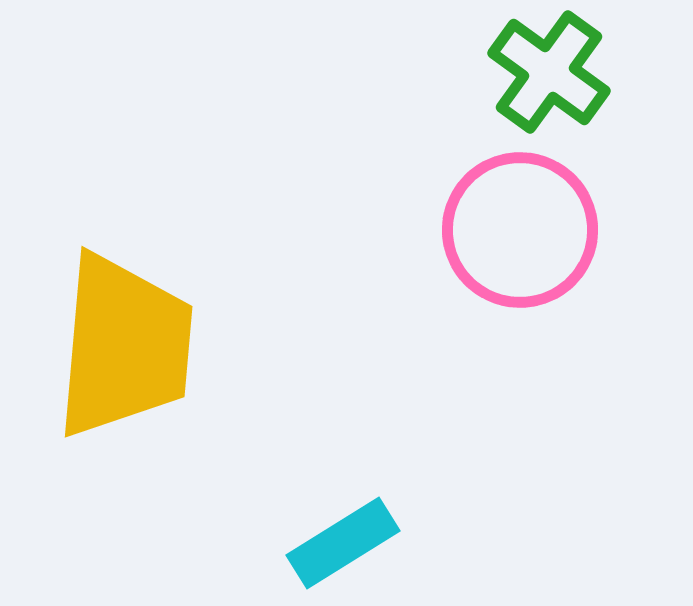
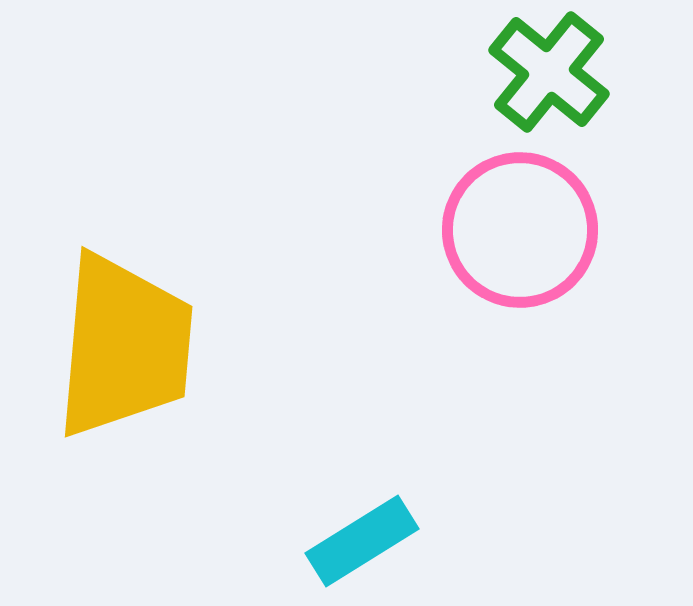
green cross: rotated 3 degrees clockwise
cyan rectangle: moved 19 px right, 2 px up
